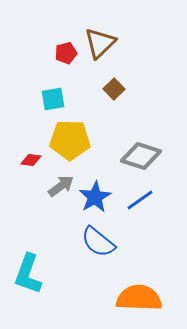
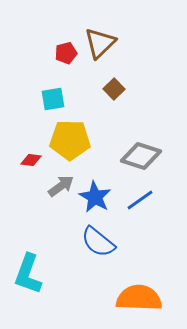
blue star: rotated 12 degrees counterclockwise
